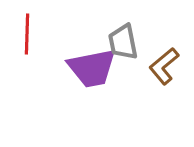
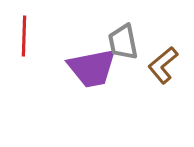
red line: moved 3 px left, 2 px down
brown L-shape: moved 1 px left, 1 px up
